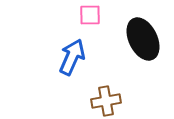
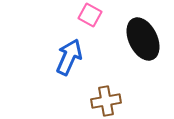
pink square: rotated 30 degrees clockwise
blue arrow: moved 3 px left
